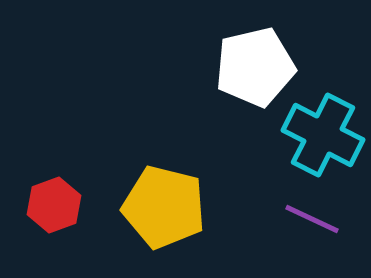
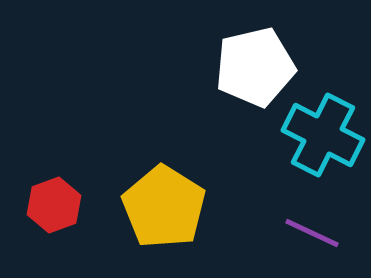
yellow pentagon: rotated 18 degrees clockwise
purple line: moved 14 px down
